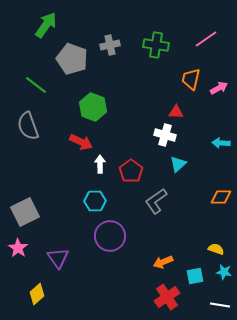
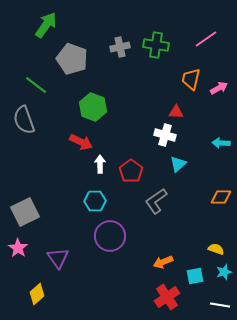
gray cross: moved 10 px right, 2 px down
gray semicircle: moved 4 px left, 6 px up
cyan star: rotated 28 degrees counterclockwise
